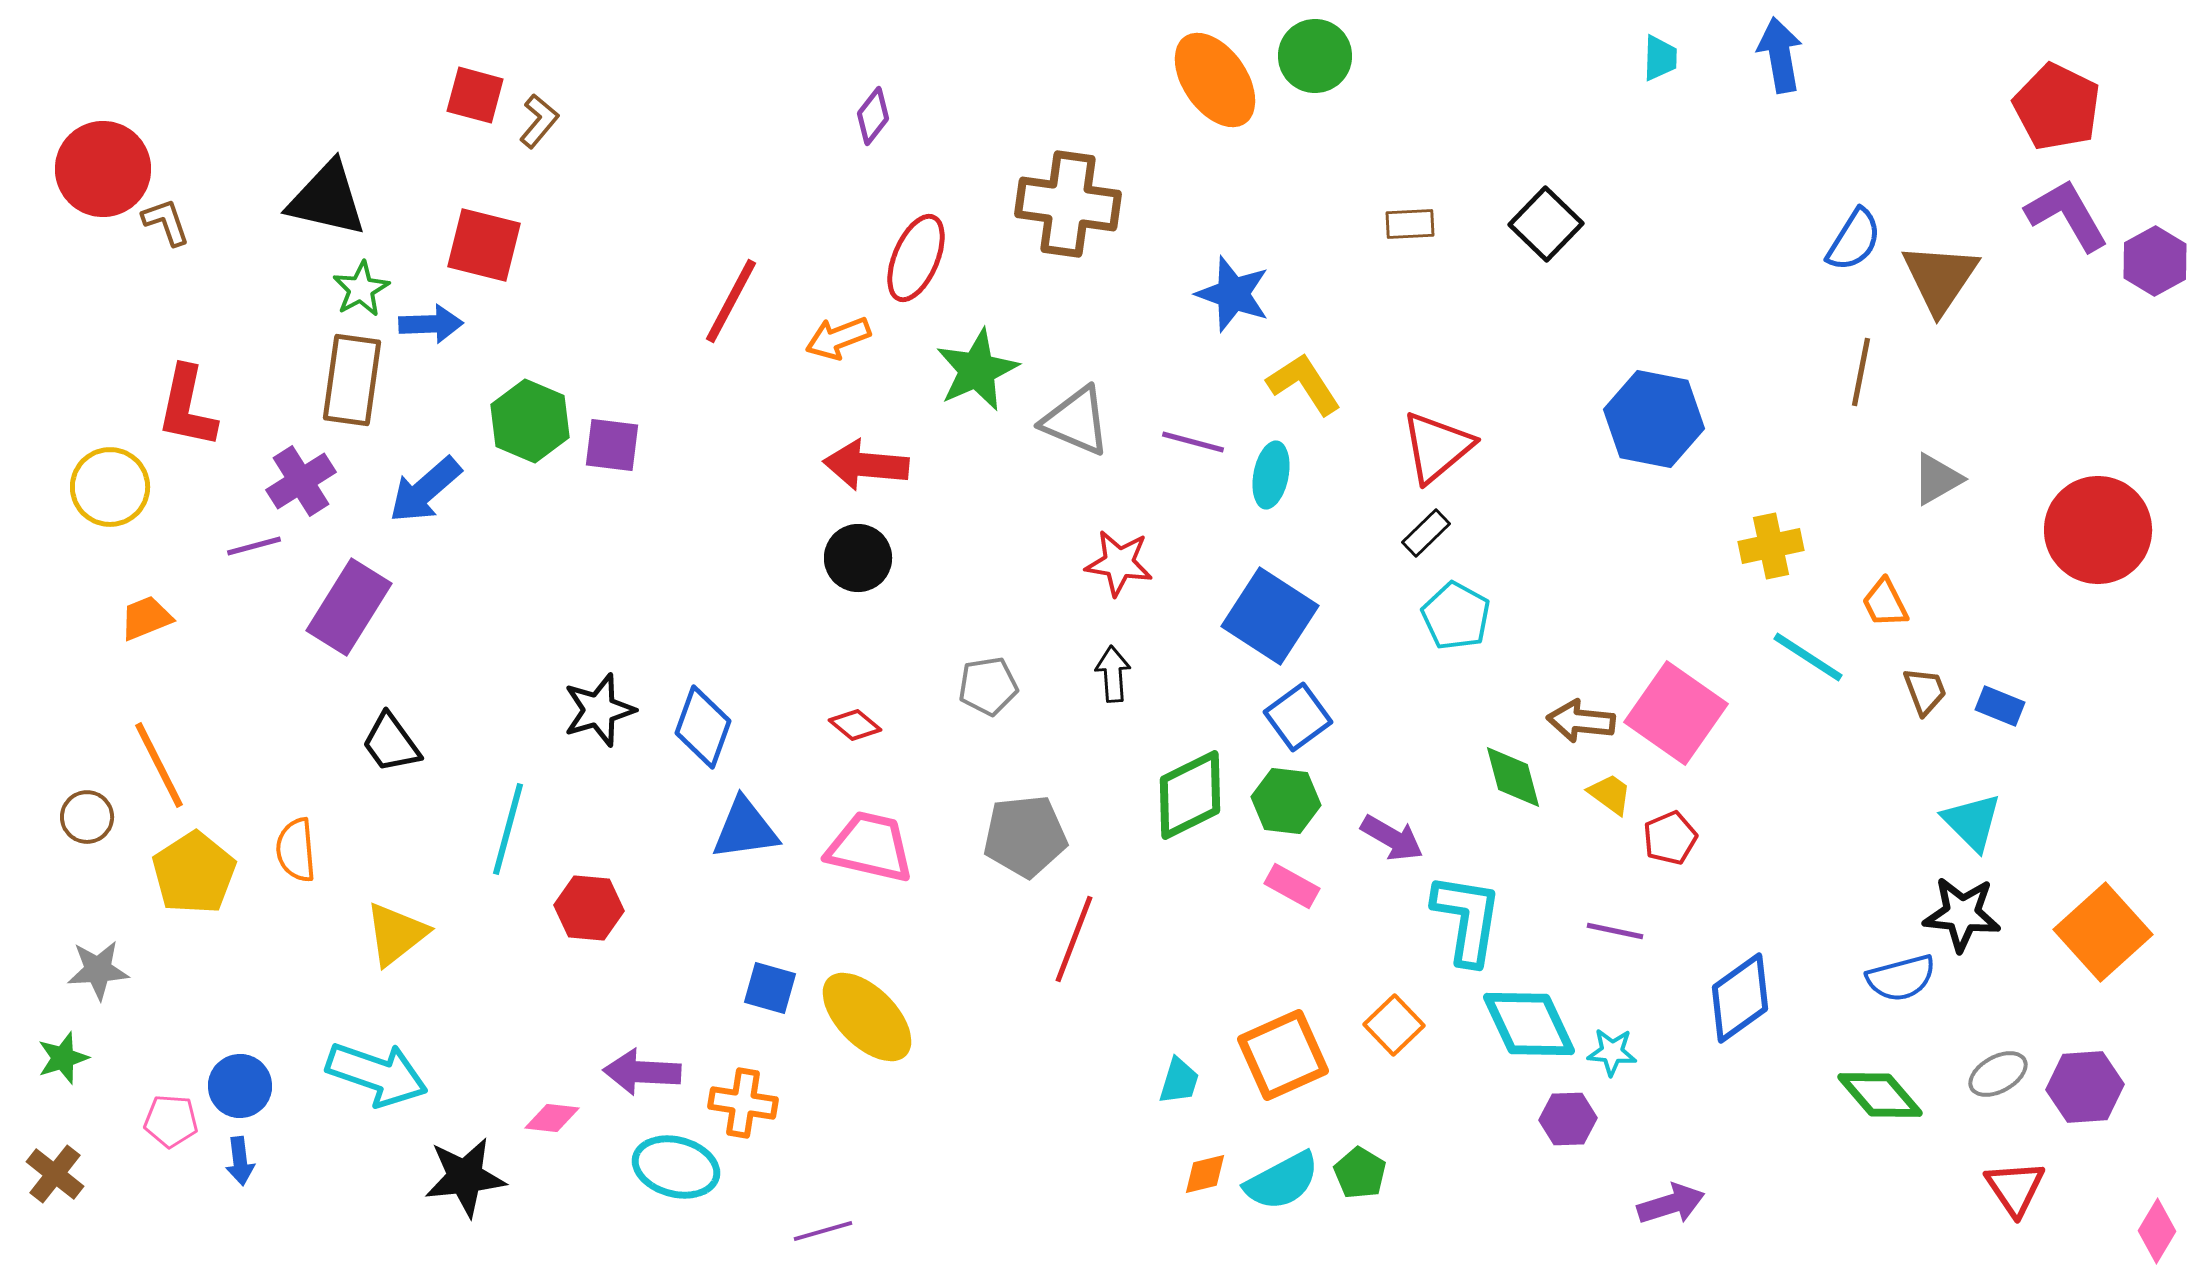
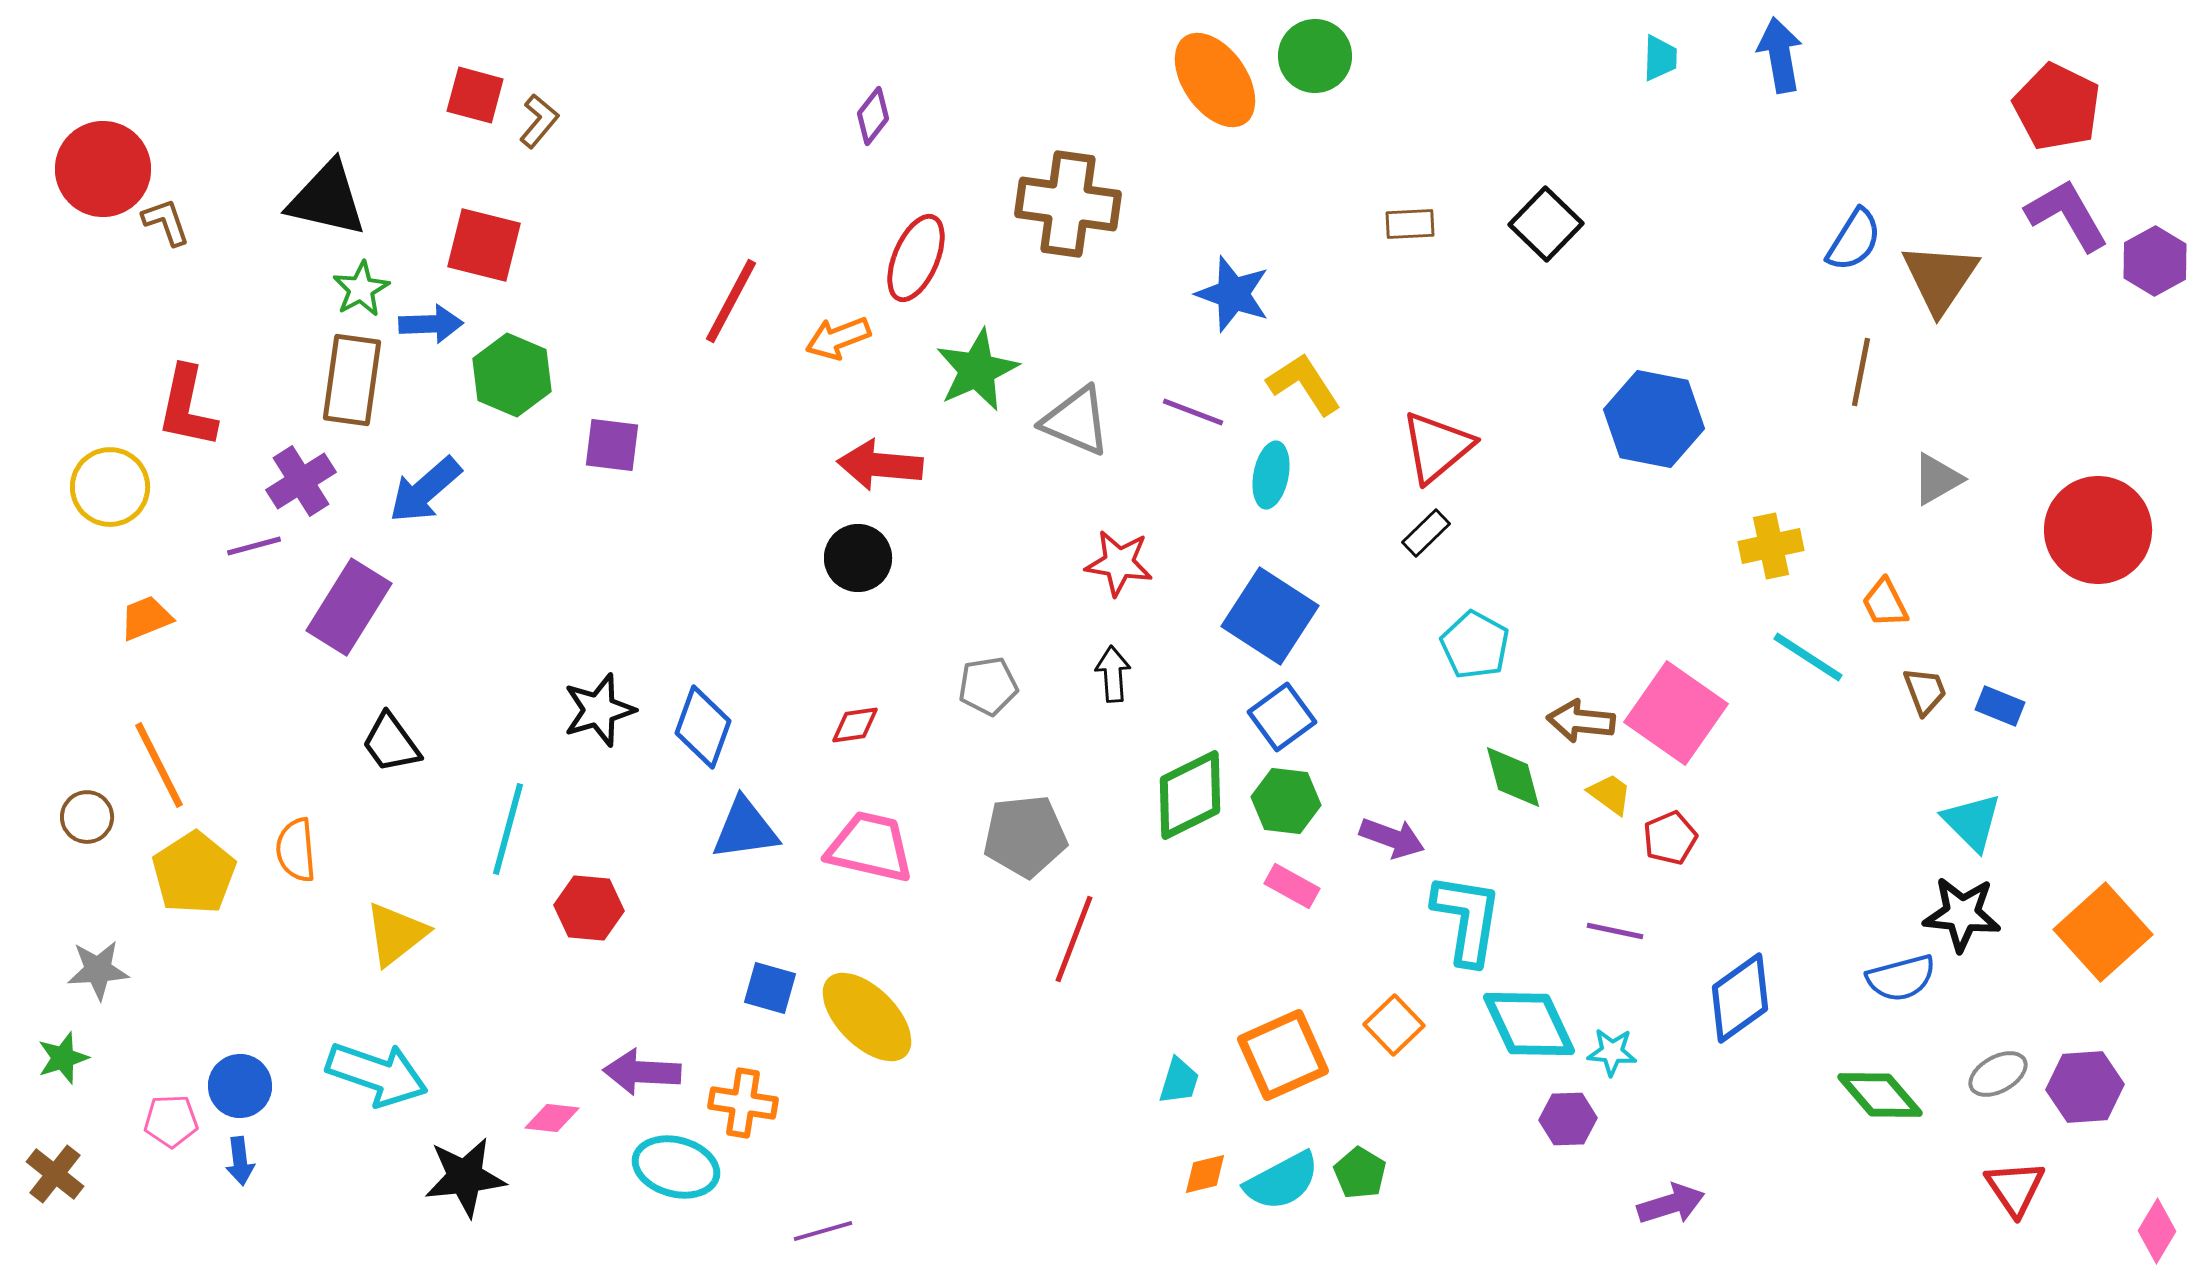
green hexagon at (530, 421): moved 18 px left, 46 px up
purple line at (1193, 442): moved 30 px up; rotated 6 degrees clockwise
red arrow at (866, 465): moved 14 px right
cyan pentagon at (1456, 616): moved 19 px right, 29 px down
blue square at (1298, 717): moved 16 px left
red diamond at (855, 725): rotated 48 degrees counterclockwise
purple arrow at (1392, 838): rotated 10 degrees counterclockwise
pink pentagon at (171, 1121): rotated 6 degrees counterclockwise
